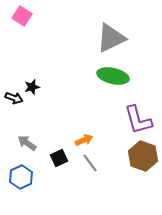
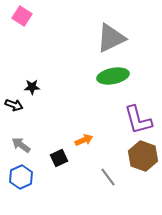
green ellipse: rotated 24 degrees counterclockwise
black star: rotated 14 degrees clockwise
black arrow: moved 7 px down
gray arrow: moved 6 px left, 2 px down
gray line: moved 18 px right, 14 px down
